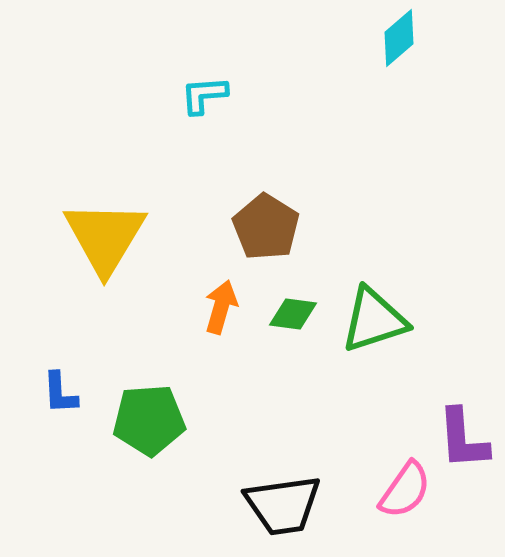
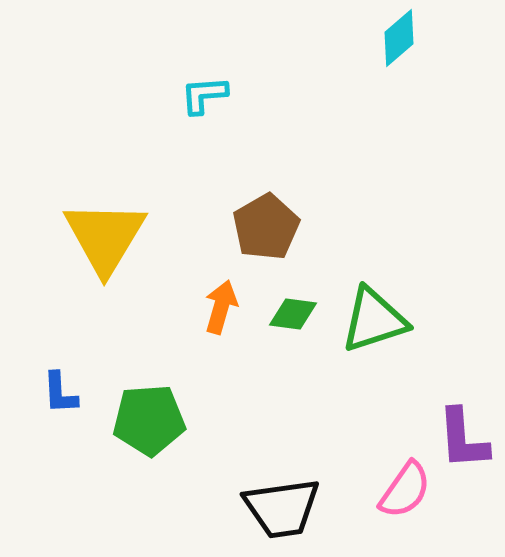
brown pentagon: rotated 10 degrees clockwise
black trapezoid: moved 1 px left, 3 px down
